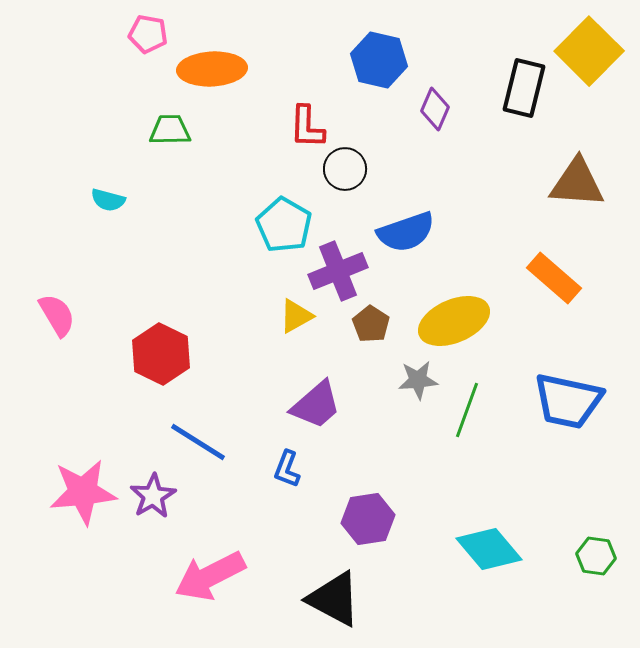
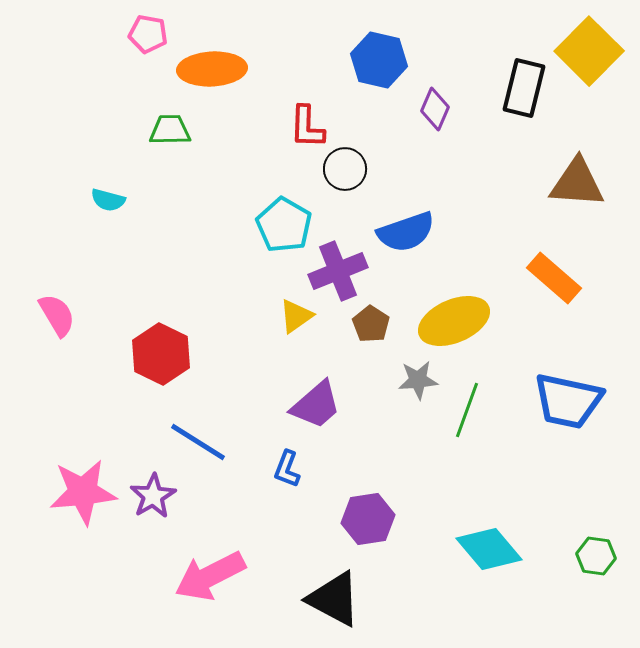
yellow triangle: rotated 6 degrees counterclockwise
